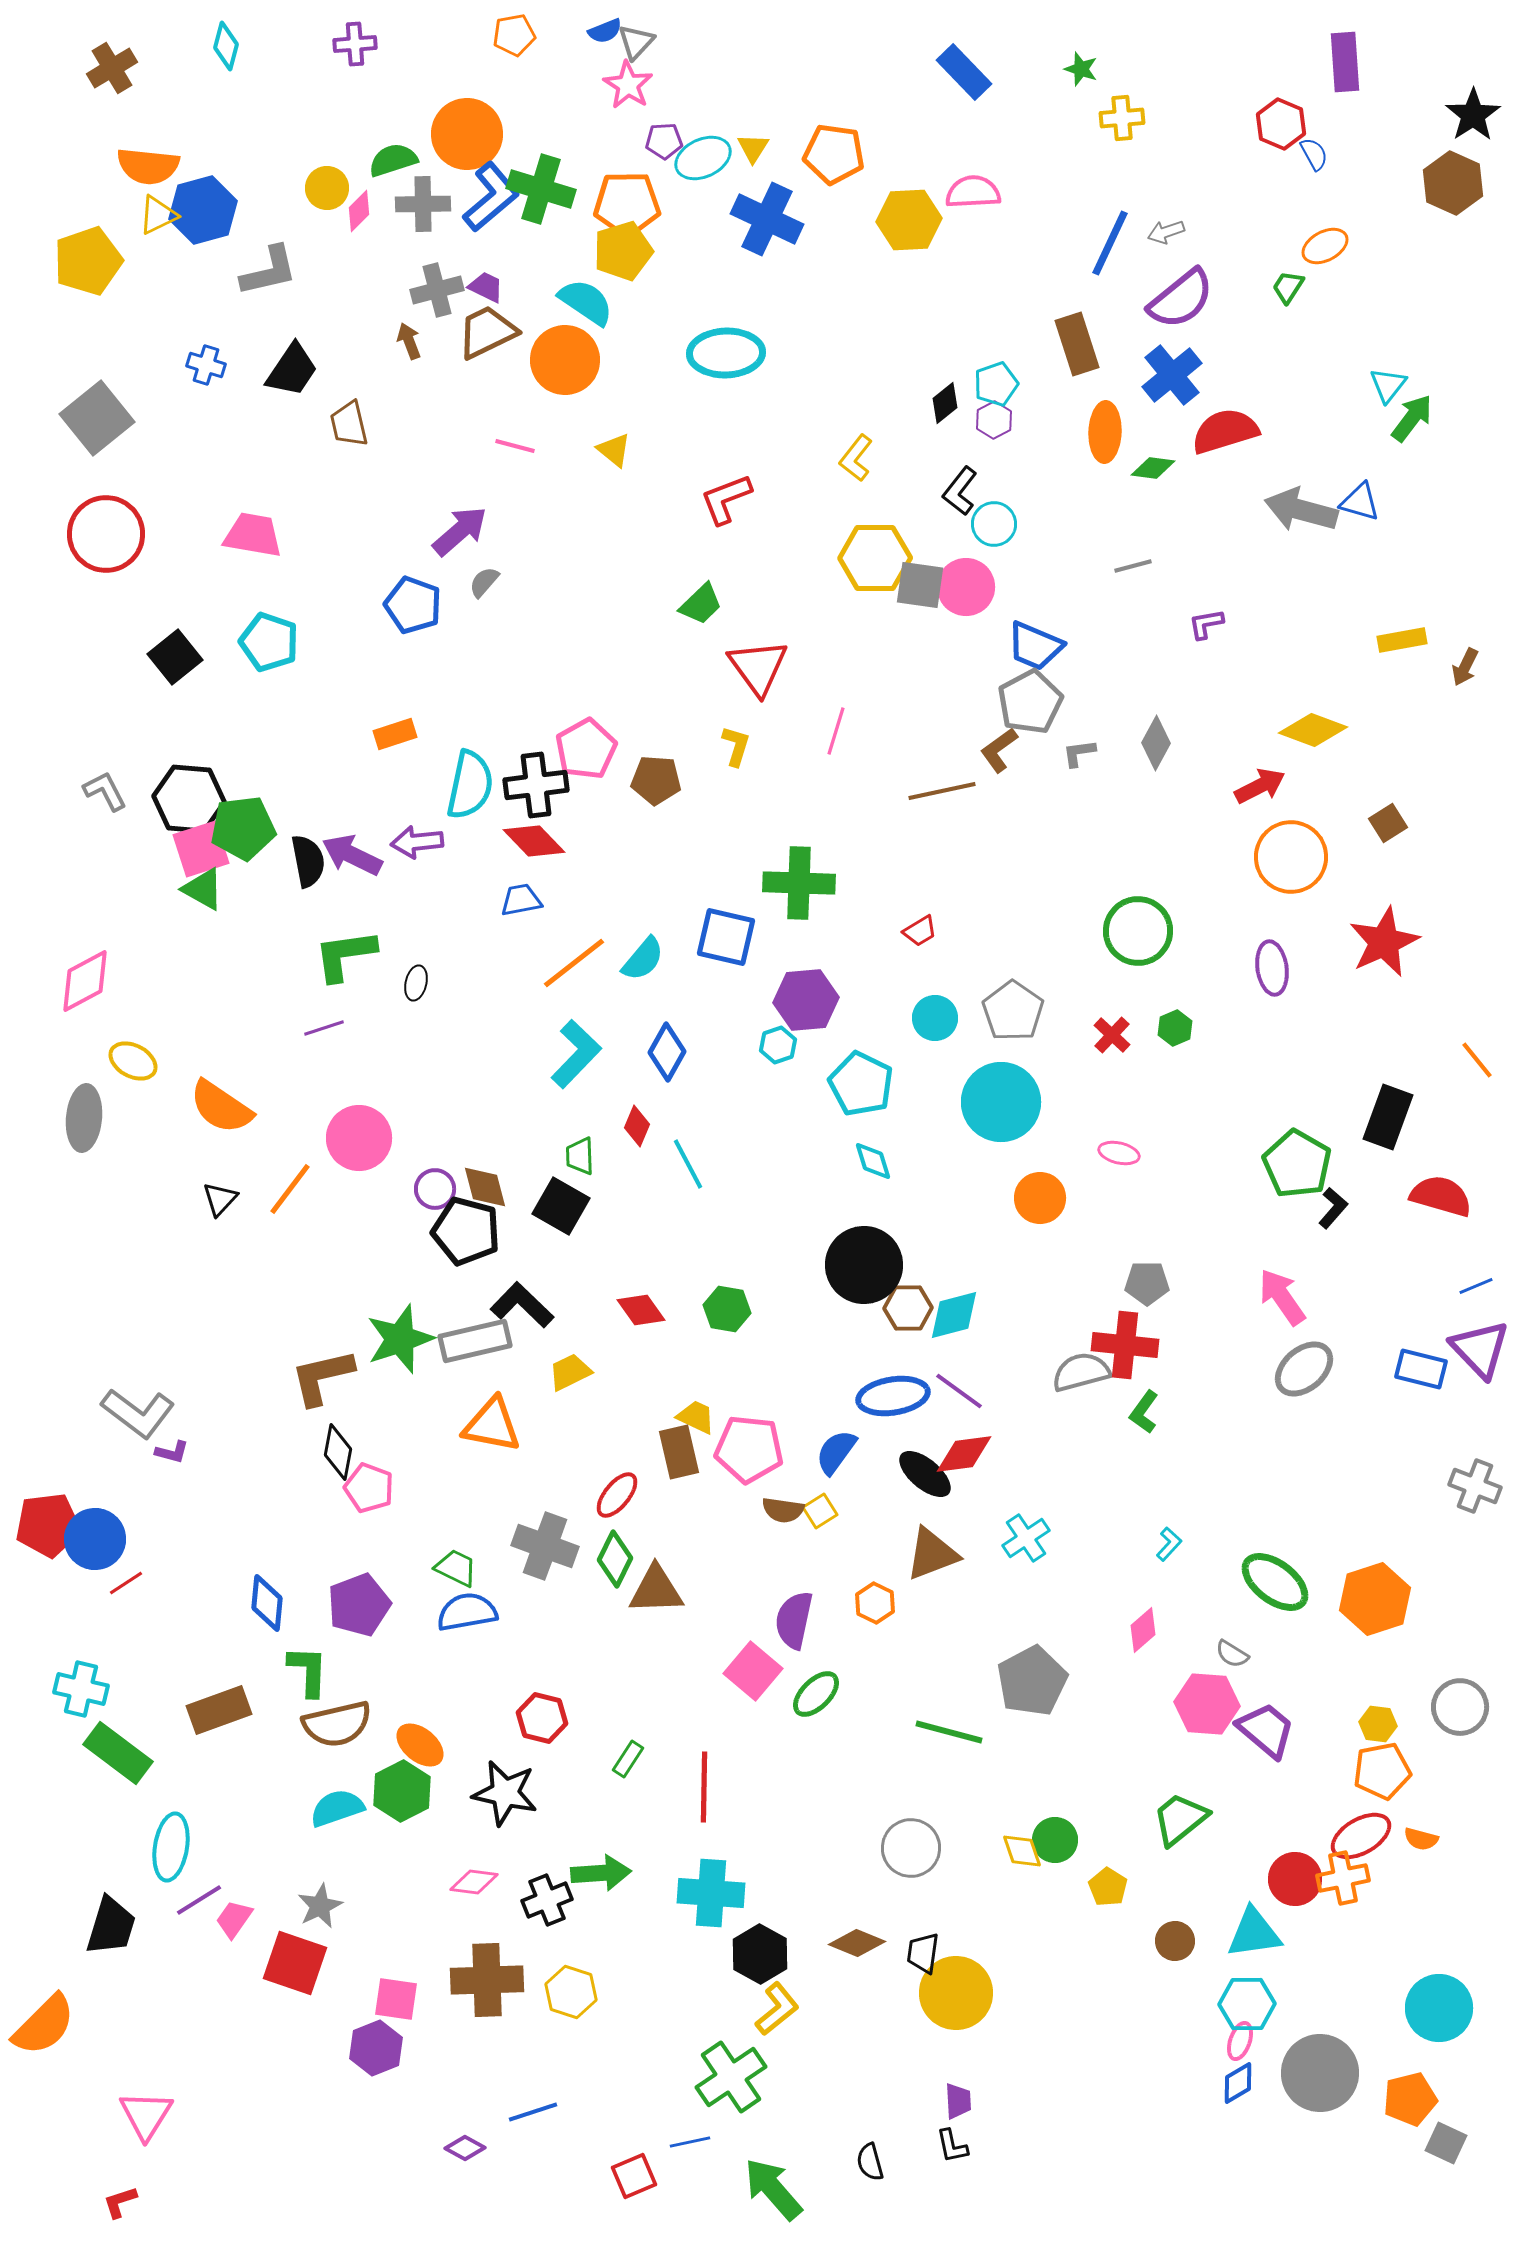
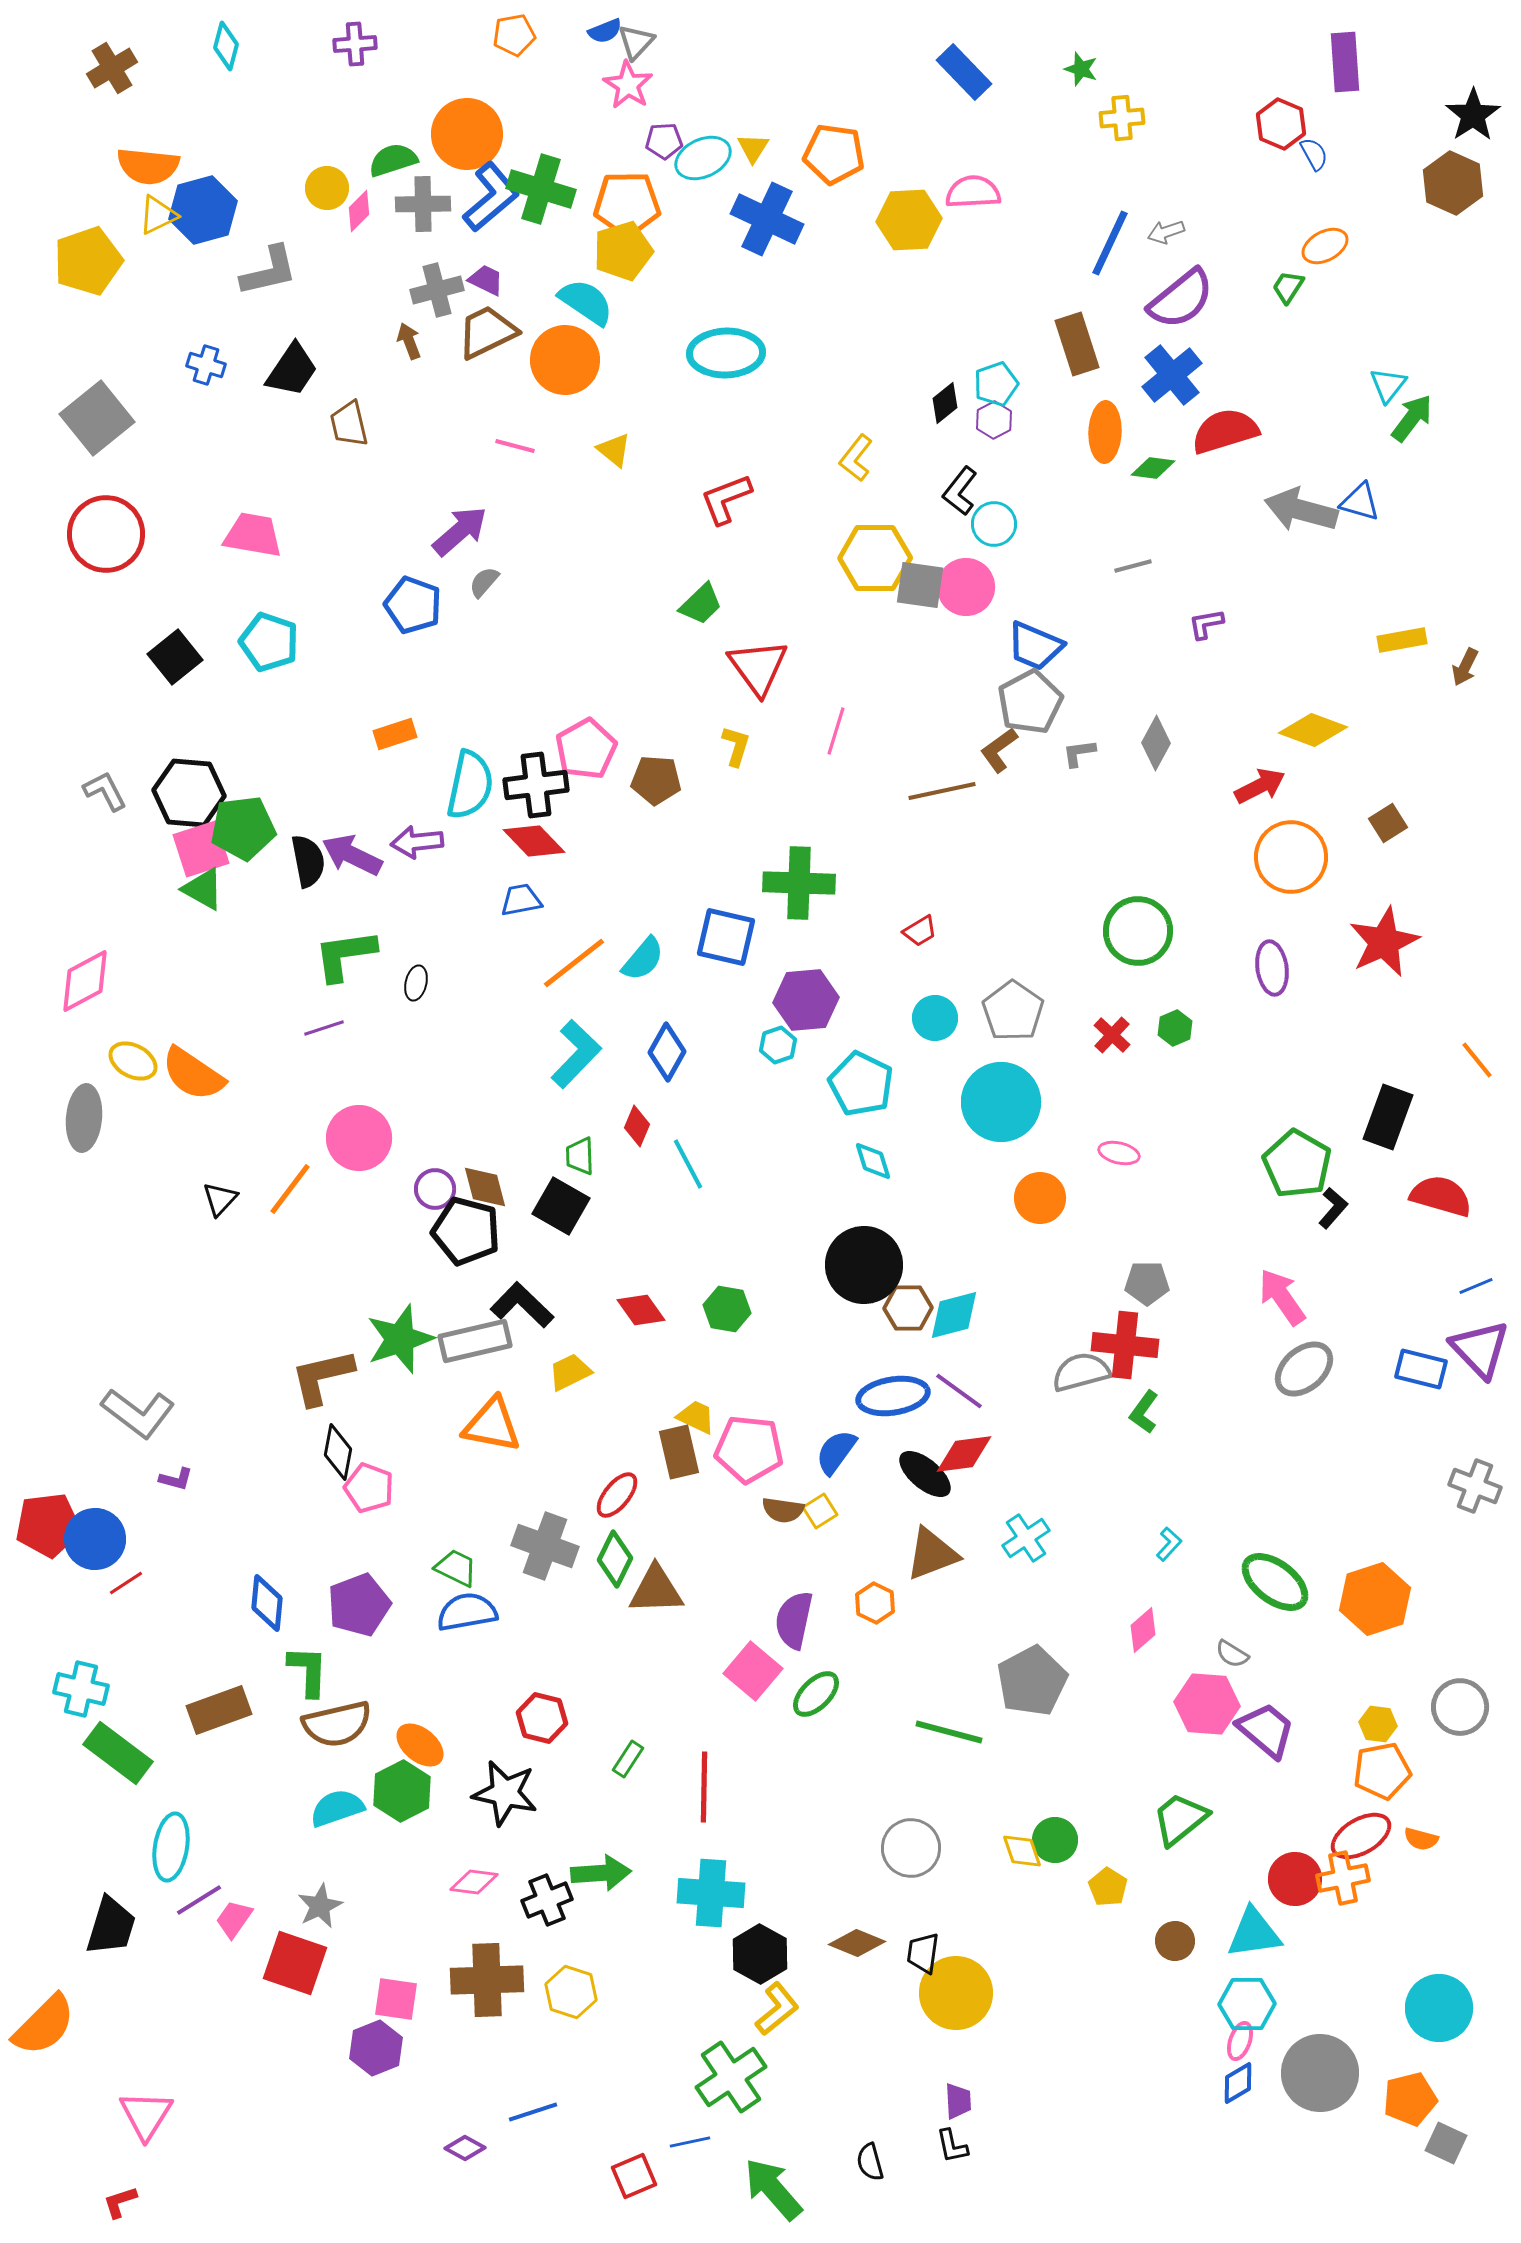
purple trapezoid at (486, 287): moved 7 px up
black hexagon at (189, 799): moved 6 px up
orange semicircle at (221, 1107): moved 28 px left, 33 px up
purple L-shape at (172, 1452): moved 4 px right, 27 px down
